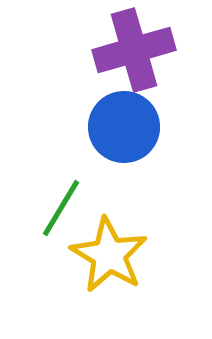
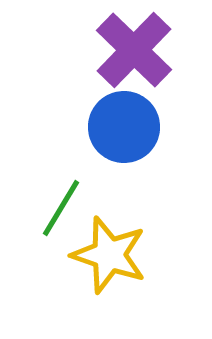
purple cross: rotated 30 degrees counterclockwise
yellow star: rotated 12 degrees counterclockwise
